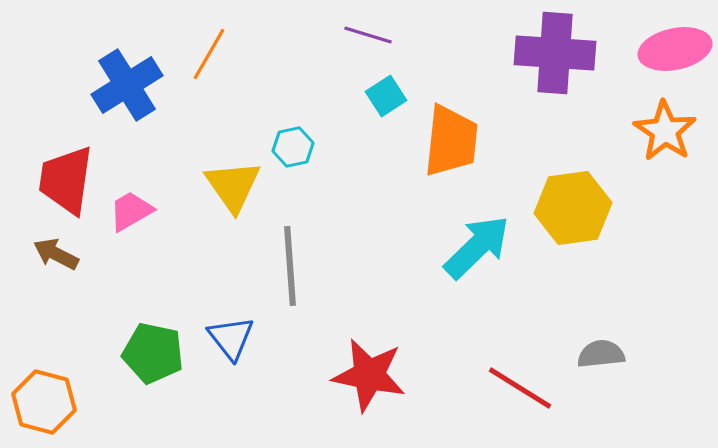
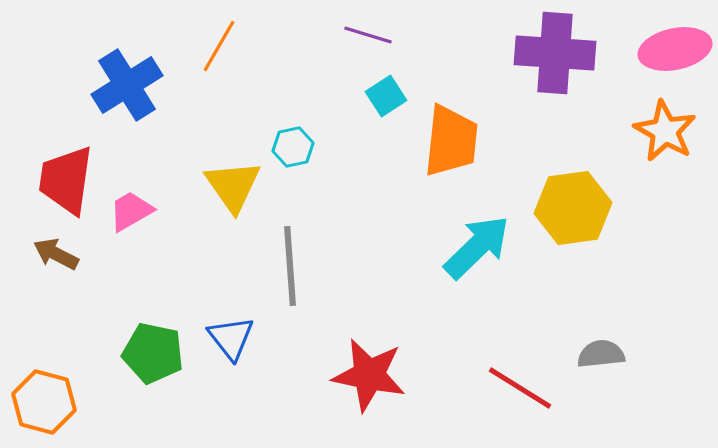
orange line: moved 10 px right, 8 px up
orange star: rotated 4 degrees counterclockwise
